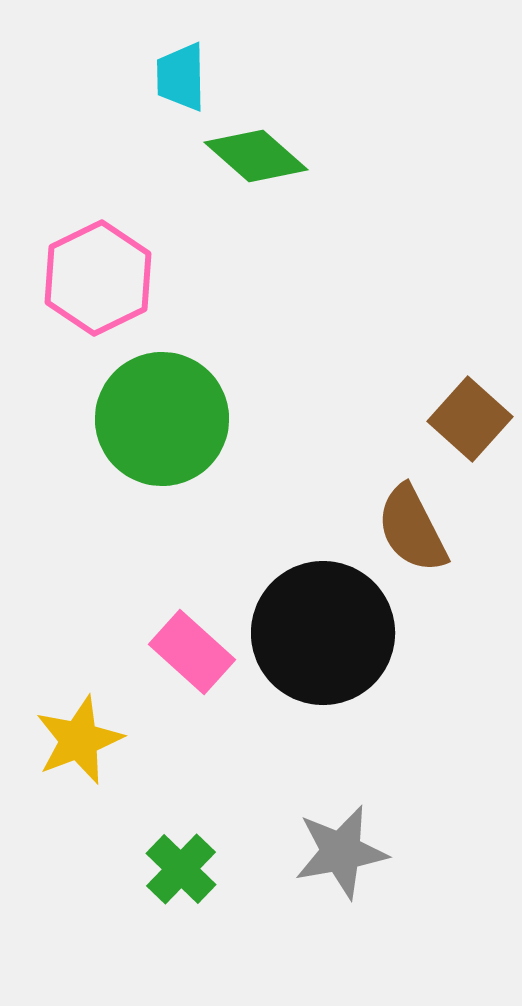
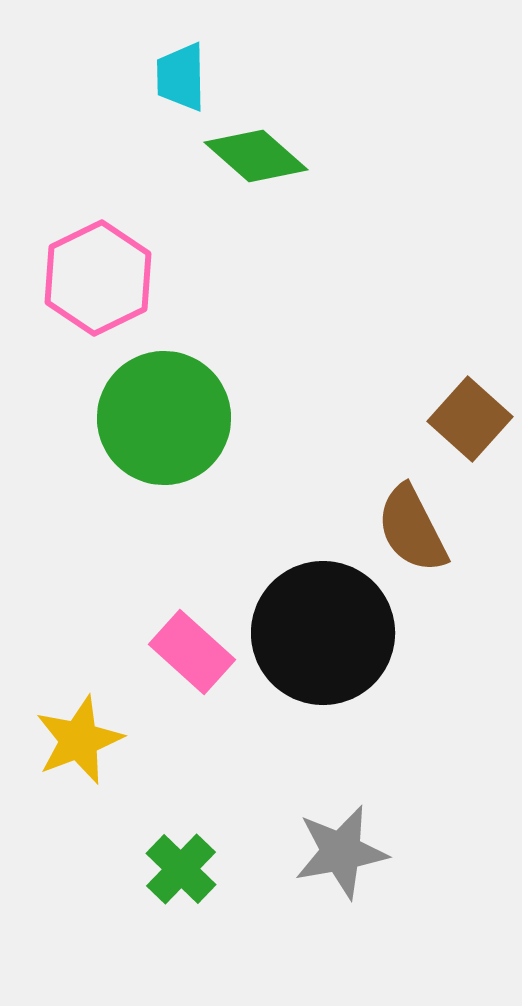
green circle: moved 2 px right, 1 px up
